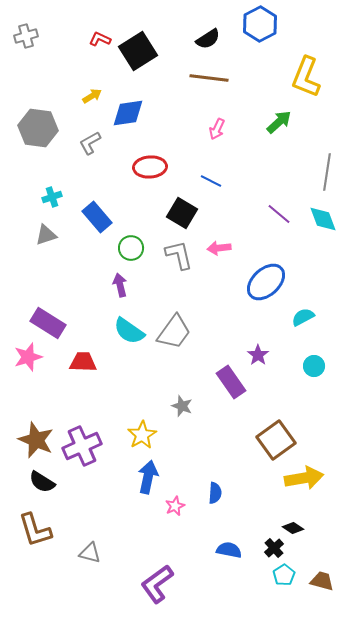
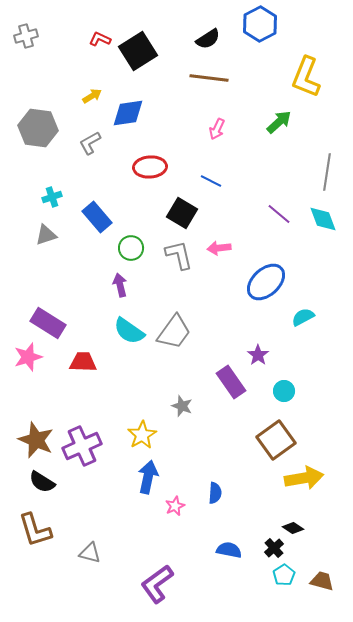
cyan circle at (314, 366): moved 30 px left, 25 px down
